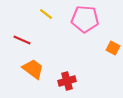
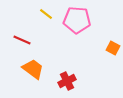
pink pentagon: moved 8 px left, 1 px down
red cross: rotated 12 degrees counterclockwise
